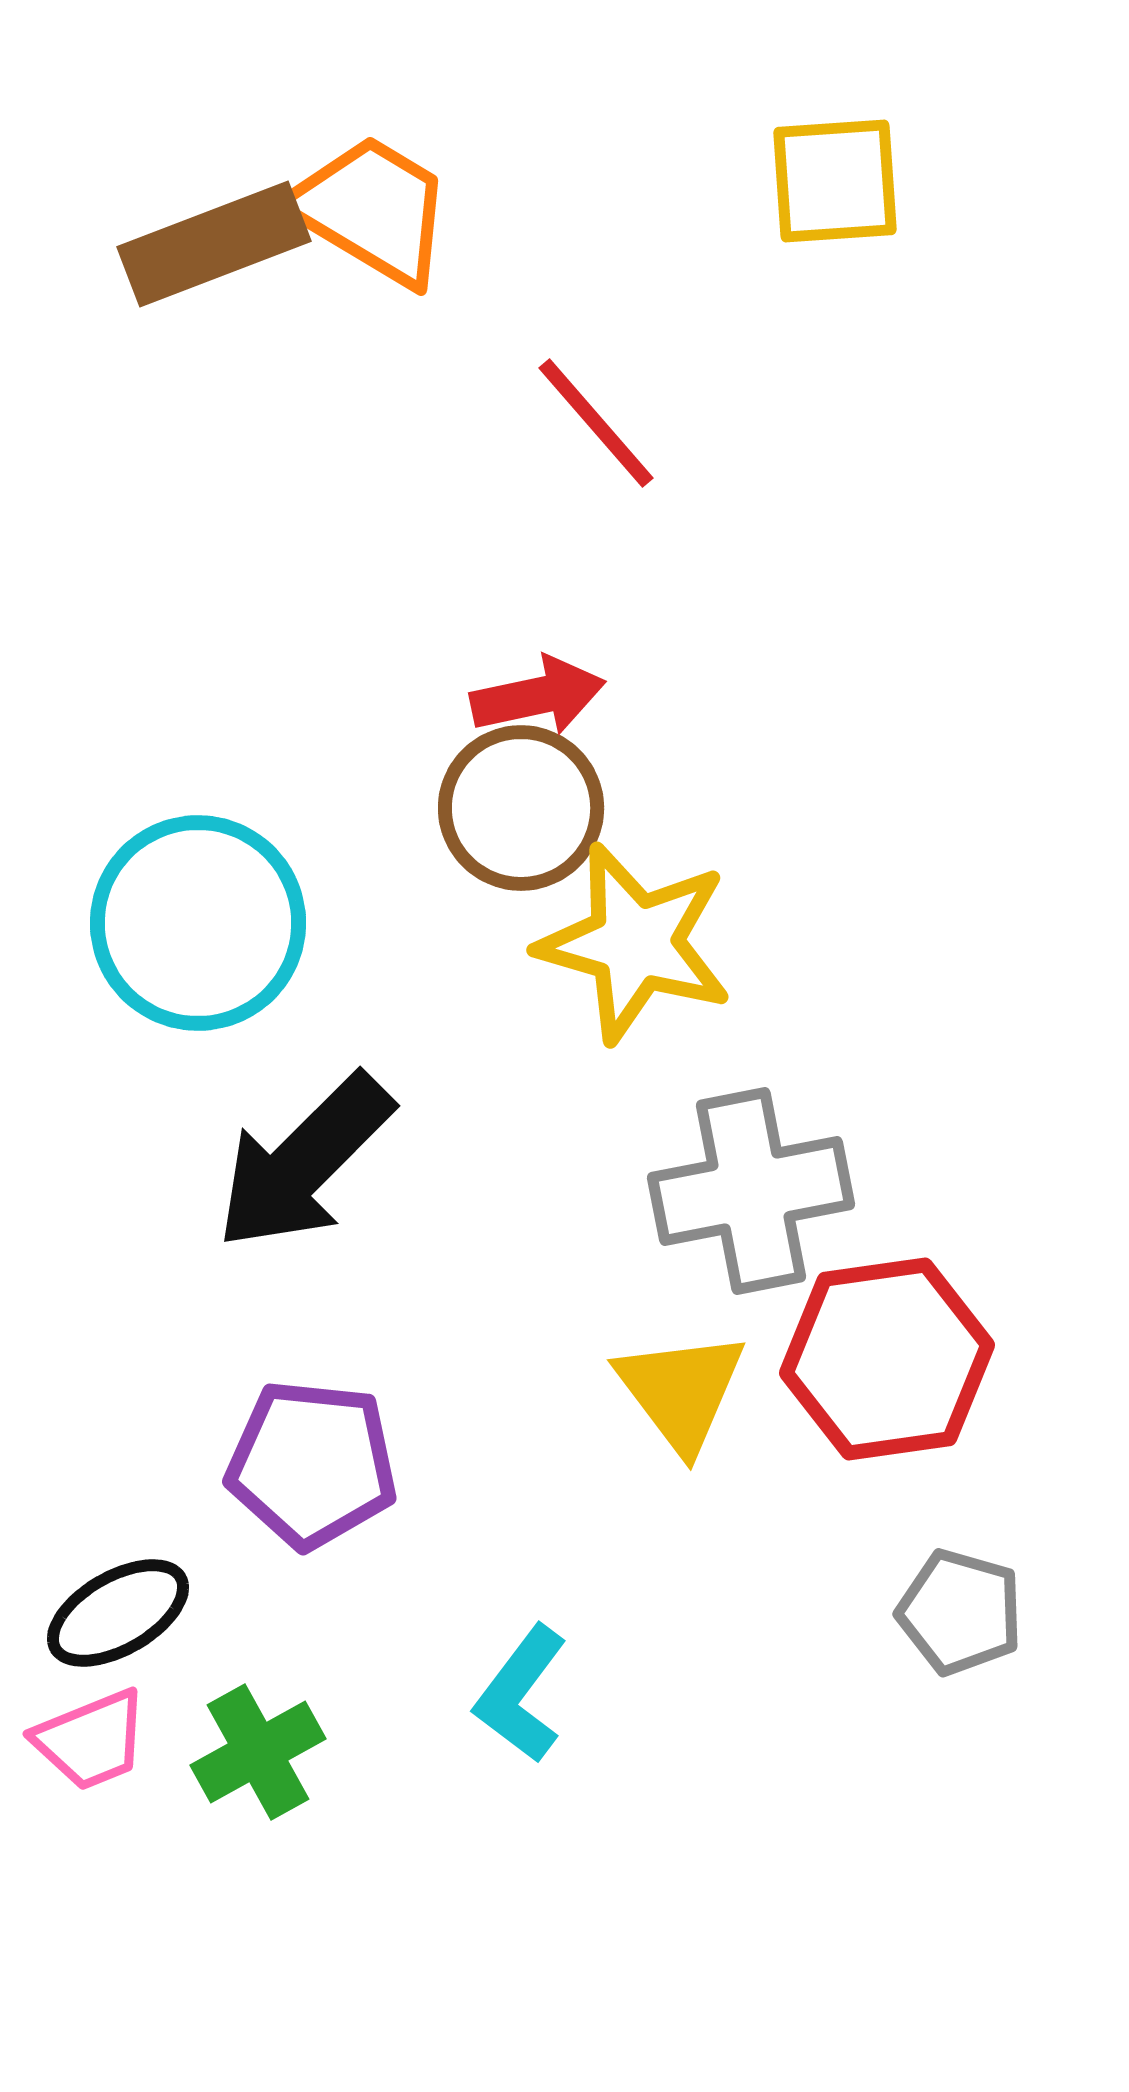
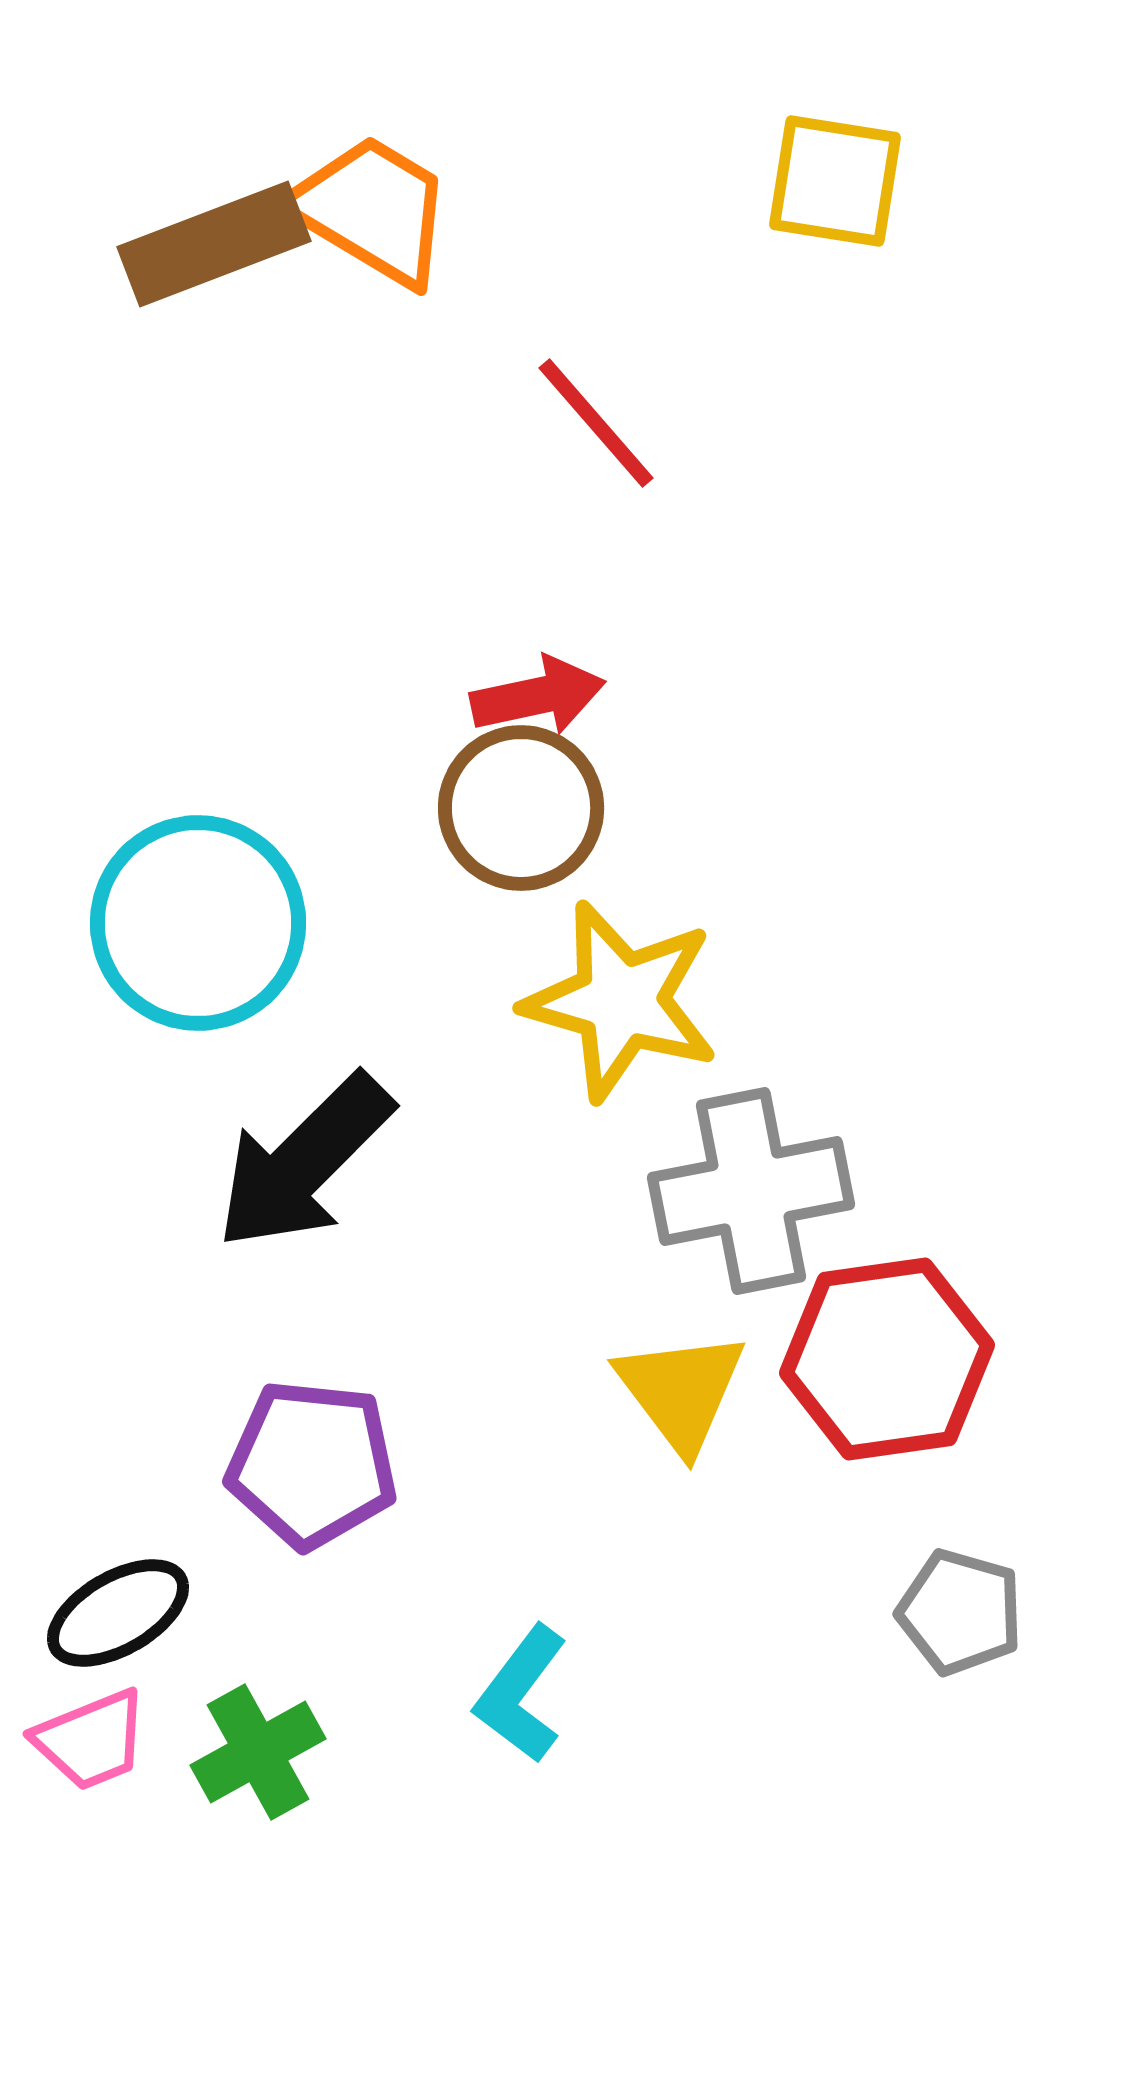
yellow square: rotated 13 degrees clockwise
yellow star: moved 14 px left, 58 px down
